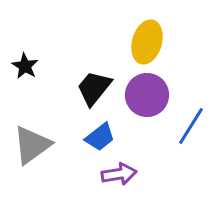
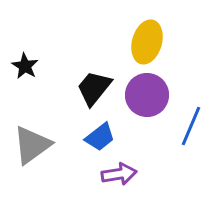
blue line: rotated 9 degrees counterclockwise
